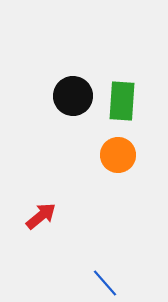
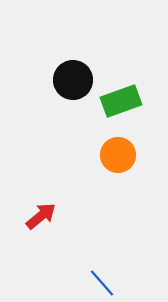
black circle: moved 16 px up
green rectangle: moved 1 px left; rotated 66 degrees clockwise
blue line: moved 3 px left
